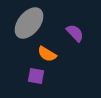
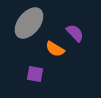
orange semicircle: moved 8 px right, 5 px up
purple square: moved 1 px left, 2 px up
